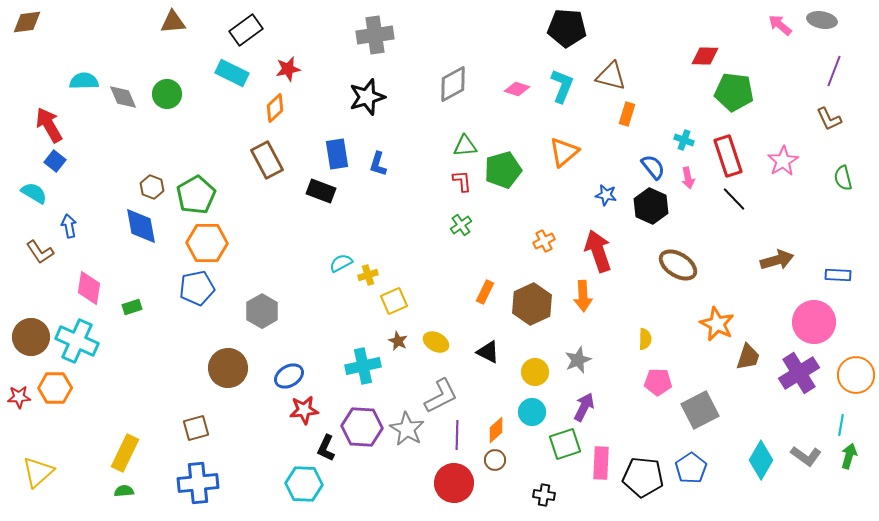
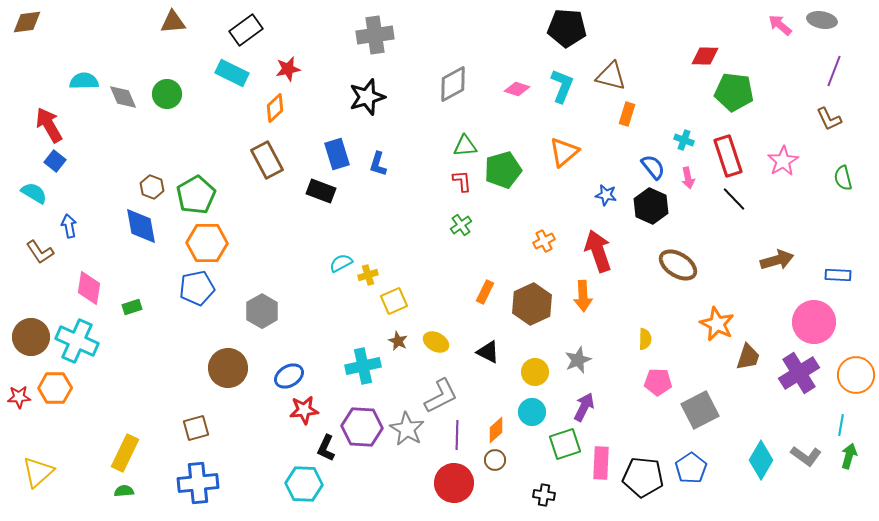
blue rectangle at (337, 154): rotated 8 degrees counterclockwise
